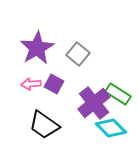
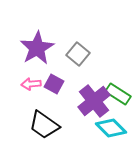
purple cross: moved 2 px up
